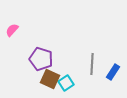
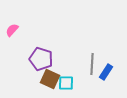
blue rectangle: moved 7 px left
cyan square: rotated 35 degrees clockwise
